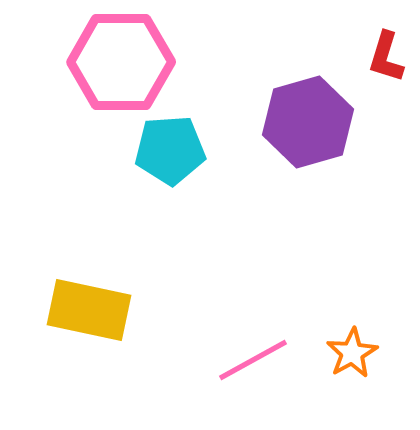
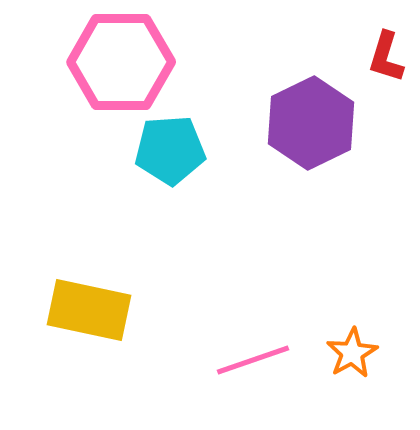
purple hexagon: moved 3 px right, 1 px down; rotated 10 degrees counterclockwise
pink line: rotated 10 degrees clockwise
